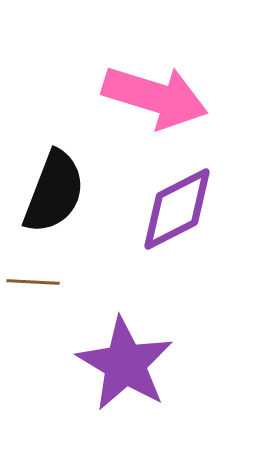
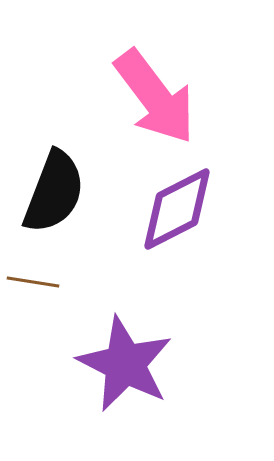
pink arrow: rotated 36 degrees clockwise
brown line: rotated 6 degrees clockwise
purple star: rotated 4 degrees counterclockwise
